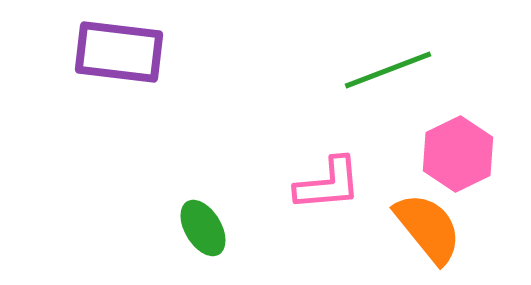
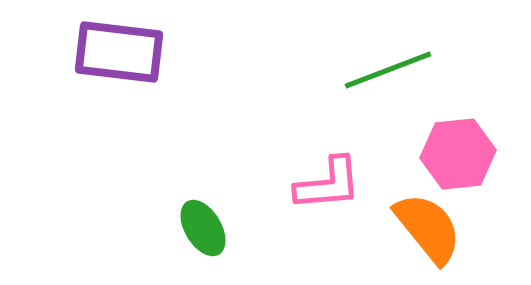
pink hexagon: rotated 20 degrees clockwise
